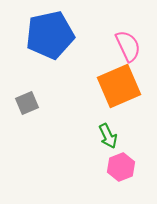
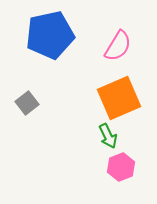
pink semicircle: moved 10 px left; rotated 56 degrees clockwise
orange square: moved 12 px down
gray square: rotated 15 degrees counterclockwise
